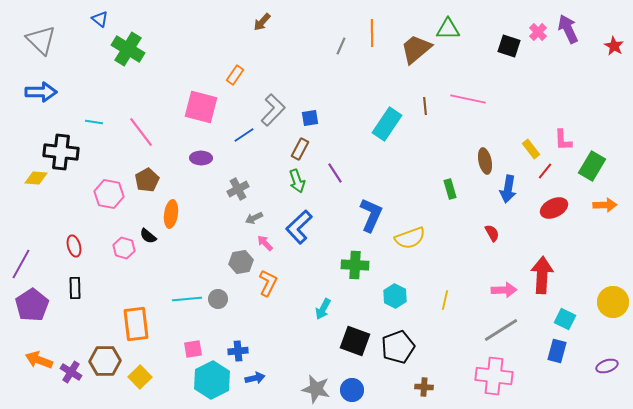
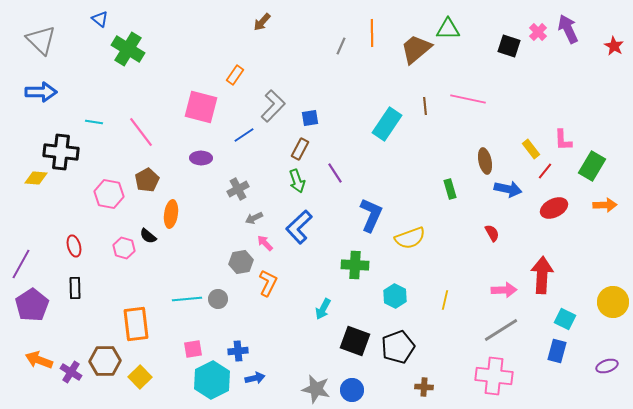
gray L-shape at (273, 110): moved 4 px up
blue arrow at (508, 189): rotated 88 degrees counterclockwise
